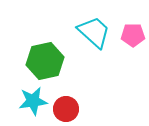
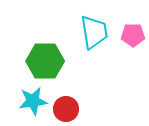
cyan trapezoid: rotated 39 degrees clockwise
green hexagon: rotated 12 degrees clockwise
